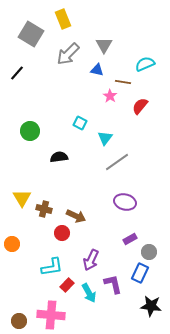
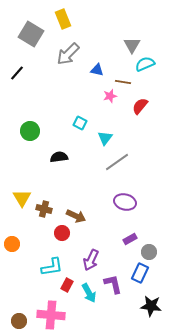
gray triangle: moved 28 px right
pink star: rotated 24 degrees clockwise
red rectangle: rotated 16 degrees counterclockwise
